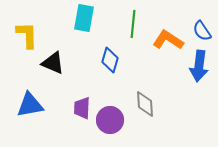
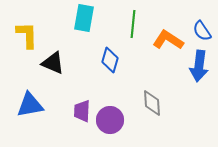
gray diamond: moved 7 px right, 1 px up
purple trapezoid: moved 3 px down
